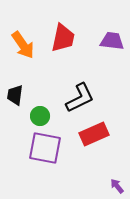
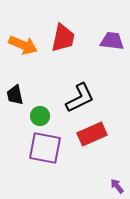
orange arrow: rotated 32 degrees counterclockwise
black trapezoid: rotated 20 degrees counterclockwise
red rectangle: moved 2 px left
